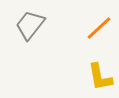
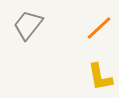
gray trapezoid: moved 2 px left
